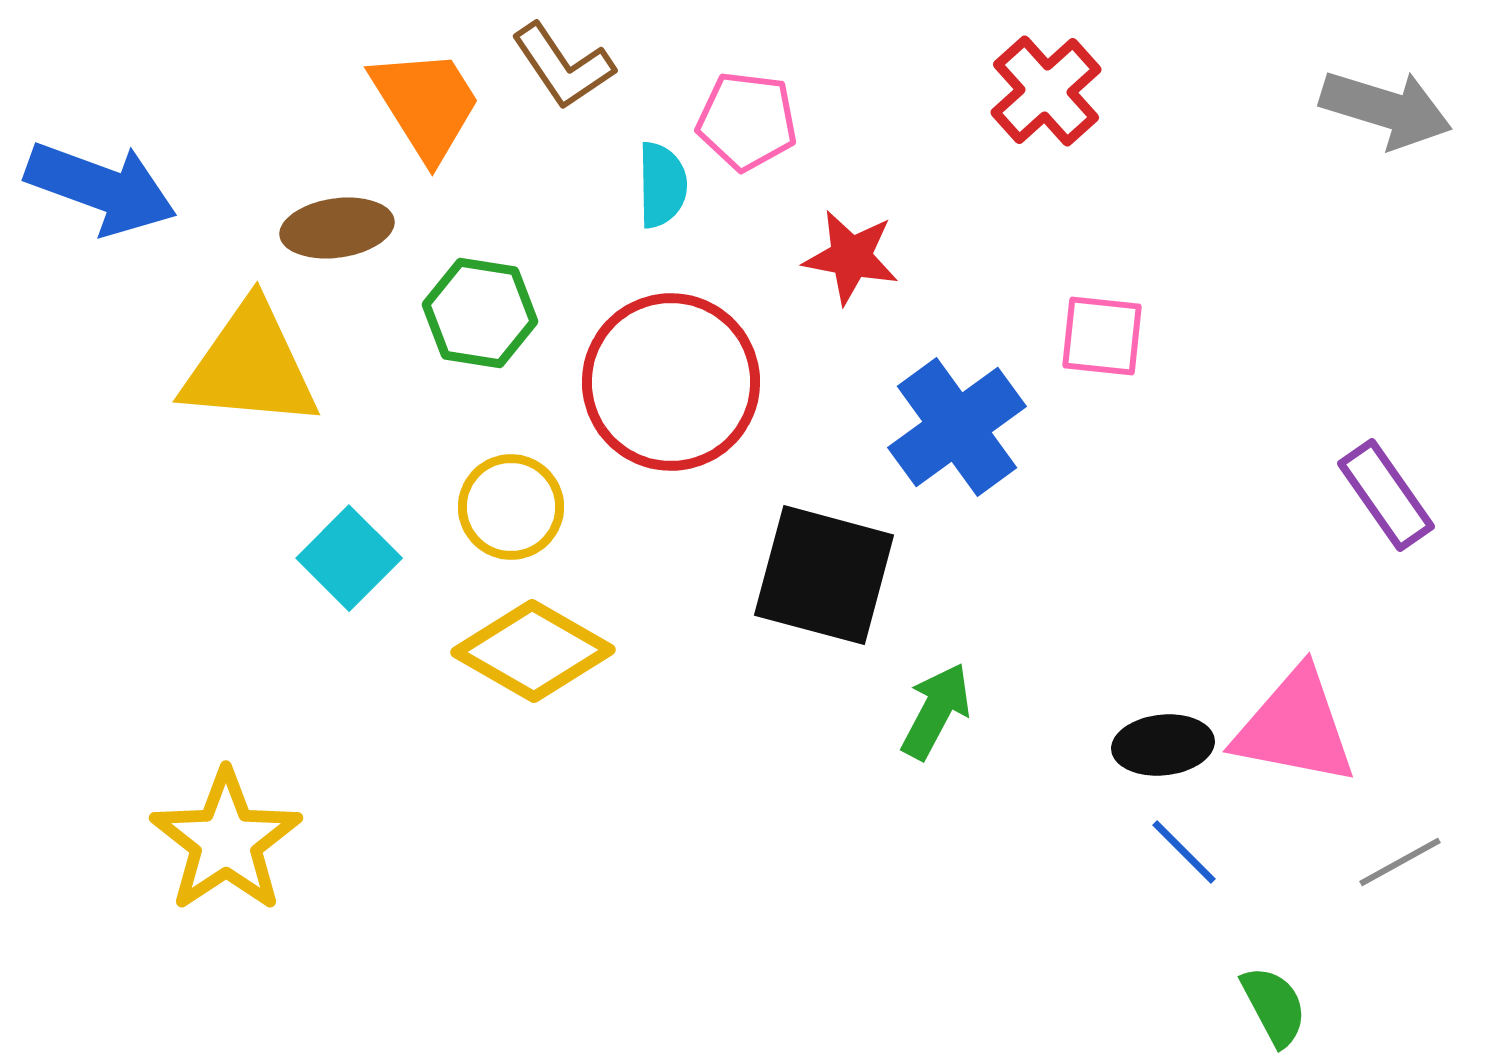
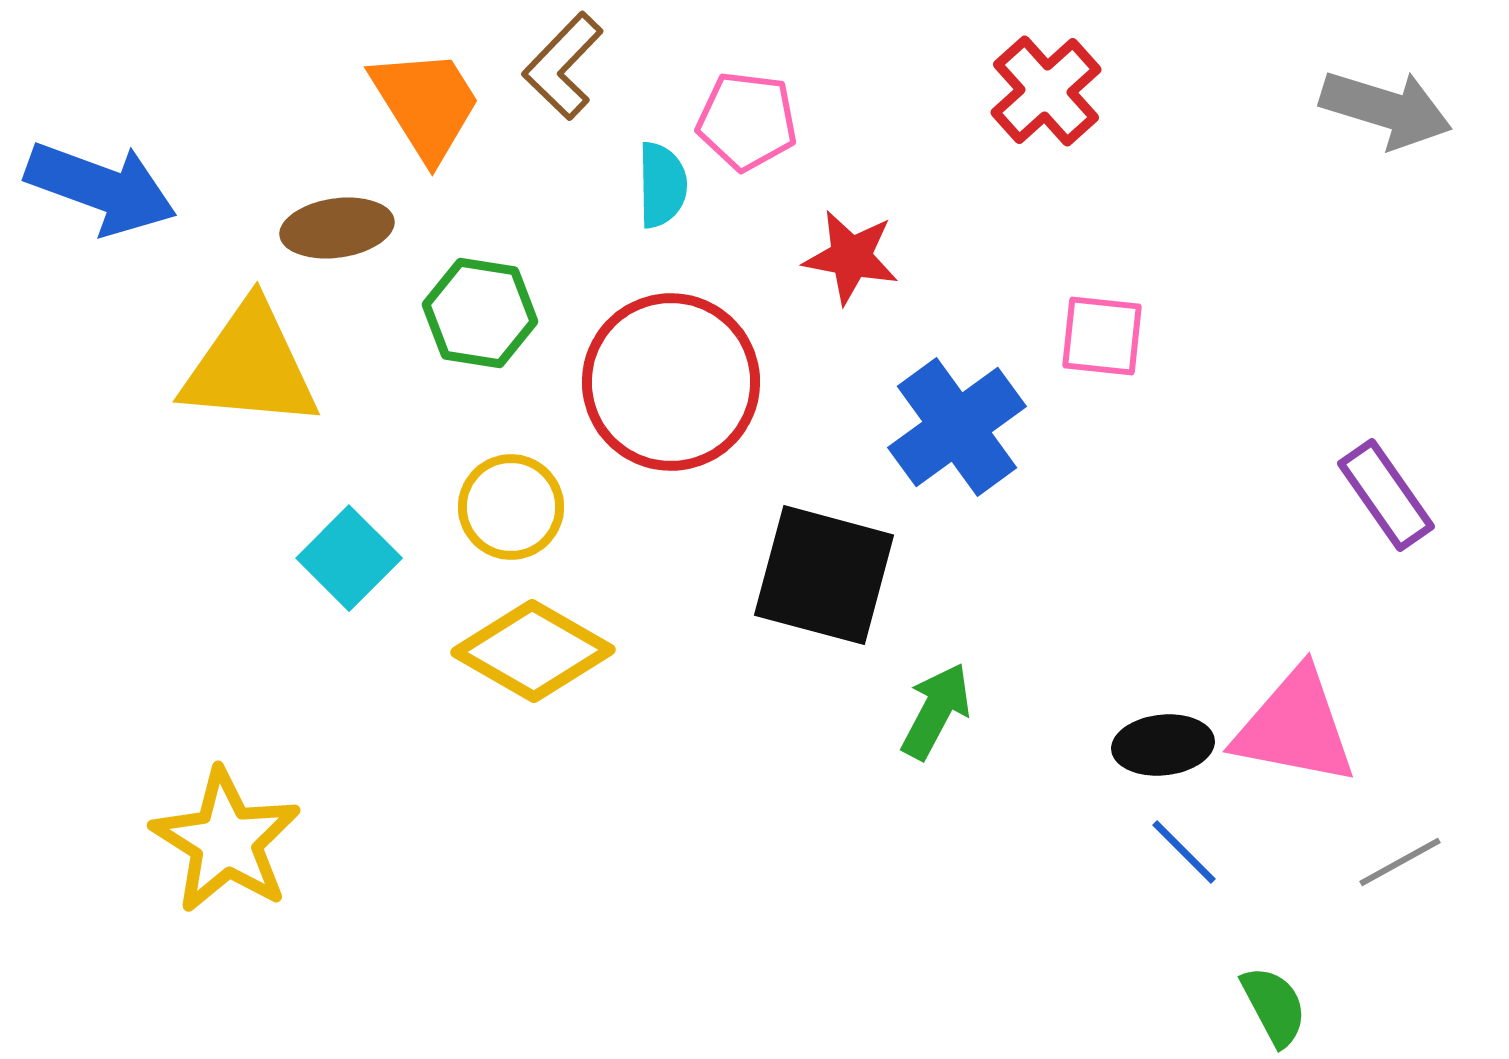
brown L-shape: rotated 78 degrees clockwise
yellow star: rotated 6 degrees counterclockwise
